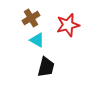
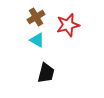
brown cross: moved 5 px right, 1 px up
black trapezoid: moved 6 px down
